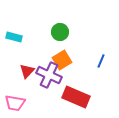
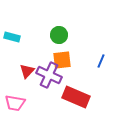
green circle: moved 1 px left, 3 px down
cyan rectangle: moved 2 px left
orange square: rotated 24 degrees clockwise
